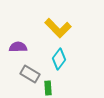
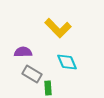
purple semicircle: moved 5 px right, 5 px down
cyan diamond: moved 8 px right, 3 px down; rotated 60 degrees counterclockwise
gray rectangle: moved 2 px right
